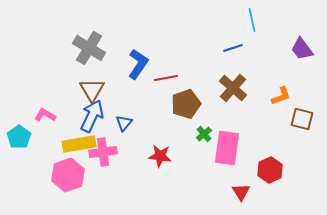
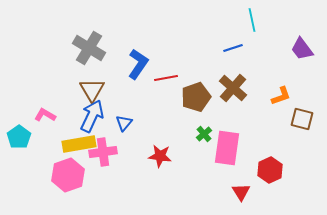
brown pentagon: moved 10 px right, 7 px up
